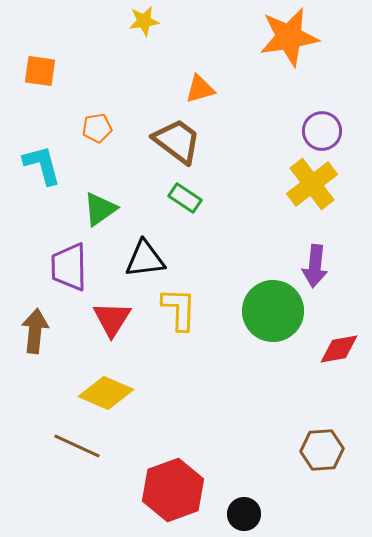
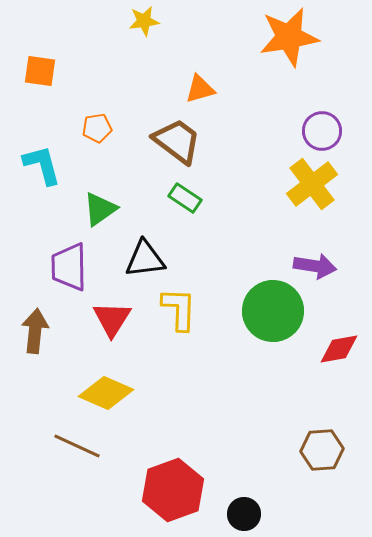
purple arrow: rotated 87 degrees counterclockwise
